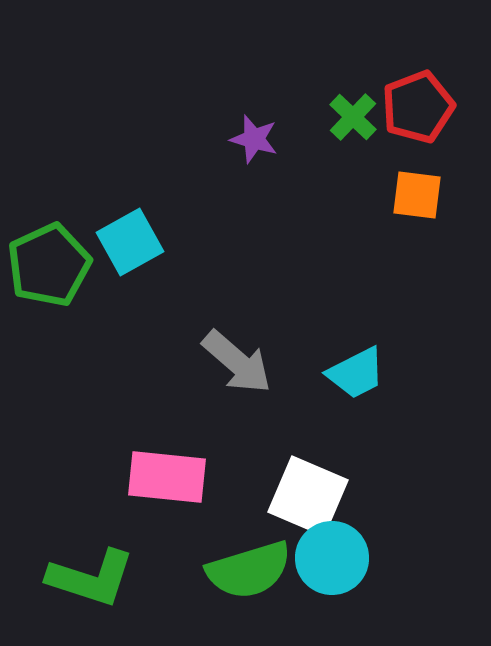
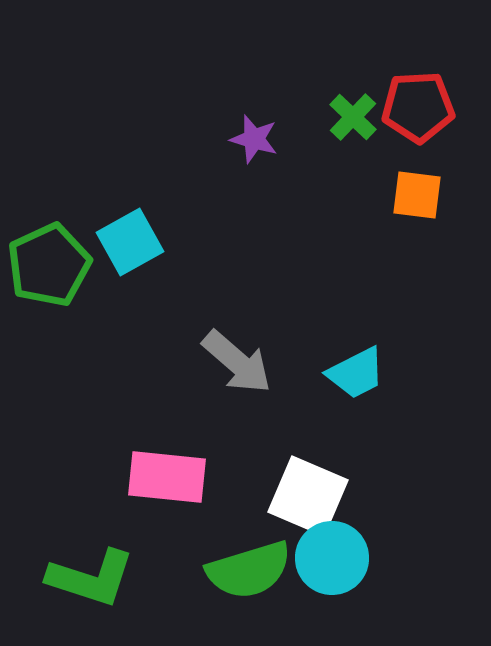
red pentagon: rotated 18 degrees clockwise
